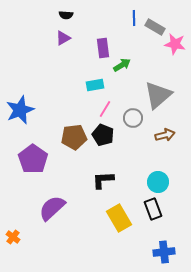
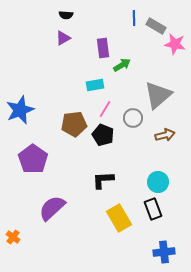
gray rectangle: moved 1 px right, 1 px up
brown pentagon: moved 13 px up
